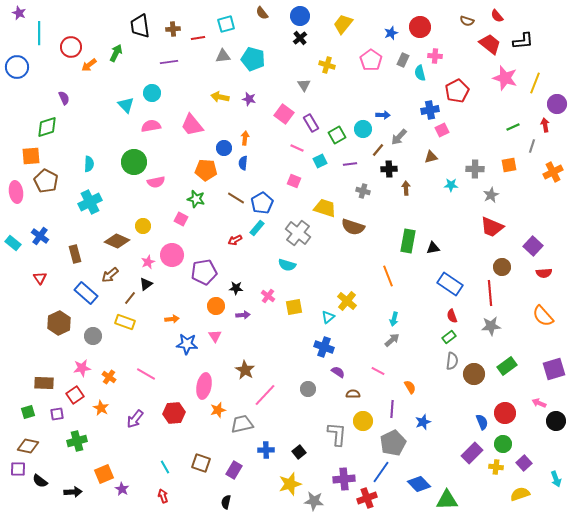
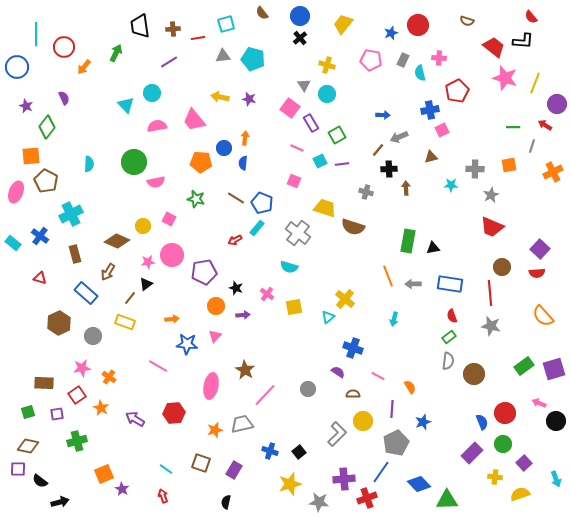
purple star at (19, 13): moved 7 px right, 93 px down
red semicircle at (497, 16): moved 34 px right, 1 px down
red circle at (420, 27): moved 2 px left, 2 px up
cyan line at (39, 33): moved 3 px left, 1 px down
black L-shape at (523, 41): rotated 10 degrees clockwise
red trapezoid at (490, 44): moved 4 px right, 3 px down
red circle at (71, 47): moved 7 px left
pink cross at (435, 56): moved 4 px right, 2 px down
pink pentagon at (371, 60): rotated 25 degrees counterclockwise
purple line at (169, 62): rotated 24 degrees counterclockwise
orange arrow at (89, 65): moved 5 px left, 2 px down; rotated 14 degrees counterclockwise
pink square at (284, 114): moved 6 px right, 6 px up
pink trapezoid at (192, 125): moved 2 px right, 5 px up
red arrow at (545, 125): rotated 48 degrees counterclockwise
pink semicircle at (151, 126): moved 6 px right
green diamond at (47, 127): rotated 35 degrees counterclockwise
green line at (513, 127): rotated 24 degrees clockwise
cyan circle at (363, 129): moved 36 px left, 35 px up
gray arrow at (399, 137): rotated 24 degrees clockwise
purple line at (350, 164): moved 8 px left
orange pentagon at (206, 170): moved 5 px left, 8 px up
gray cross at (363, 191): moved 3 px right, 1 px down
pink ellipse at (16, 192): rotated 30 degrees clockwise
cyan cross at (90, 202): moved 19 px left, 12 px down
blue pentagon at (262, 203): rotated 20 degrees counterclockwise
pink square at (181, 219): moved 12 px left
purple square at (533, 246): moved 7 px right, 3 px down
pink star at (148, 262): rotated 16 degrees clockwise
cyan semicircle at (287, 265): moved 2 px right, 2 px down
red semicircle at (544, 273): moved 7 px left
brown arrow at (110, 275): moved 2 px left, 3 px up; rotated 18 degrees counterclockwise
red triangle at (40, 278): rotated 40 degrees counterclockwise
blue rectangle at (450, 284): rotated 25 degrees counterclockwise
black star at (236, 288): rotated 16 degrees clockwise
pink cross at (268, 296): moved 1 px left, 2 px up
yellow cross at (347, 301): moved 2 px left, 2 px up
gray star at (491, 326): rotated 18 degrees clockwise
pink triangle at (215, 336): rotated 16 degrees clockwise
gray arrow at (392, 340): moved 21 px right, 56 px up; rotated 140 degrees counterclockwise
blue cross at (324, 347): moved 29 px right, 1 px down
gray semicircle at (452, 361): moved 4 px left
green rectangle at (507, 366): moved 17 px right
pink line at (378, 371): moved 5 px down
pink line at (146, 374): moved 12 px right, 8 px up
pink ellipse at (204, 386): moved 7 px right
red square at (75, 395): moved 2 px right
orange star at (218, 410): moved 3 px left, 20 px down
purple arrow at (135, 419): rotated 84 degrees clockwise
gray L-shape at (337, 434): rotated 40 degrees clockwise
gray pentagon at (393, 443): moved 3 px right
blue cross at (266, 450): moved 4 px right, 1 px down; rotated 21 degrees clockwise
cyan line at (165, 467): moved 1 px right, 2 px down; rotated 24 degrees counterclockwise
yellow cross at (496, 467): moved 1 px left, 10 px down
black arrow at (73, 492): moved 13 px left, 10 px down; rotated 12 degrees counterclockwise
gray star at (314, 501): moved 5 px right, 1 px down
